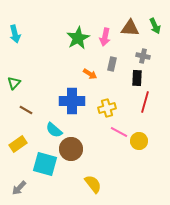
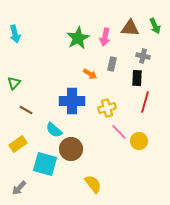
pink line: rotated 18 degrees clockwise
